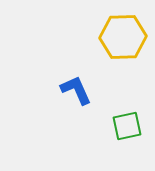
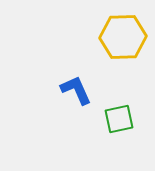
green square: moved 8 px left, 7 px up
